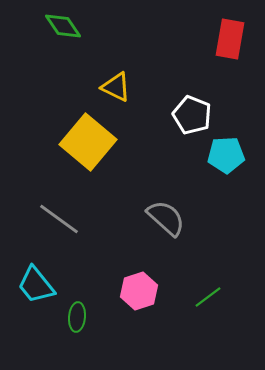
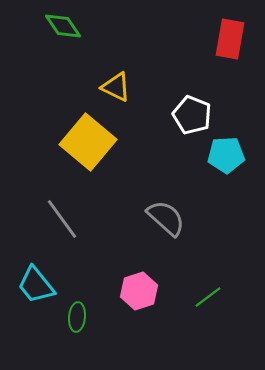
gray line: moved 3 px right; rotated 18 degrees clockwise
